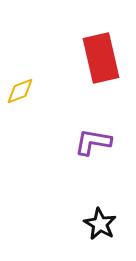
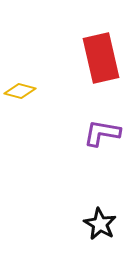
yellow diamond: rotated 36 degrees clockwise
purple L-shape: moved 9 px right, 9 px up
